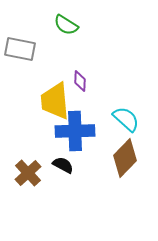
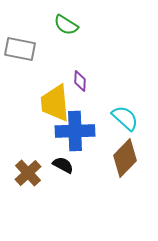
yellow trapezoid: moved 2 px down
cyan semicircle: moved 1 px left, 1 px up
